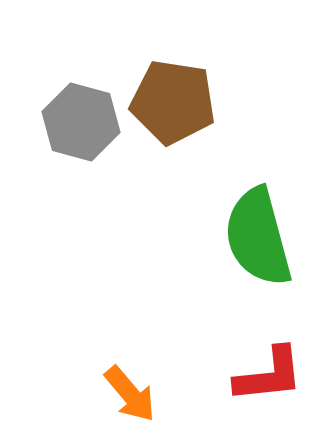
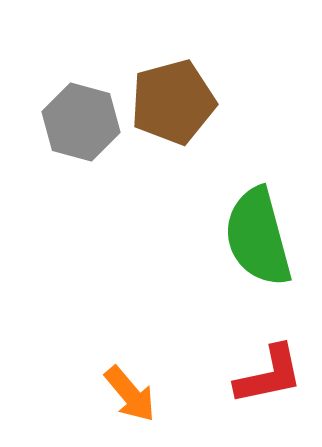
brown pentagon: rotated 24 degrees counterclockwise
red L-shape: rotated 6 degrees counterclockwise
